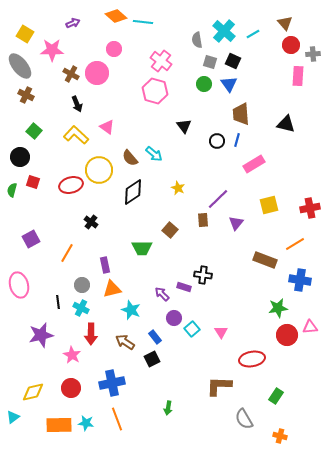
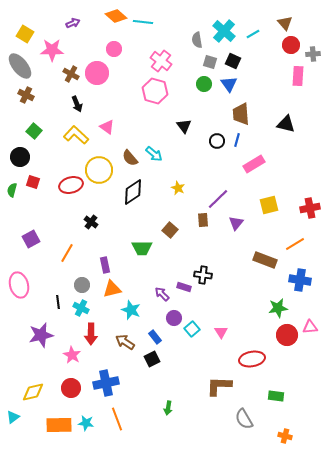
blue cross at (112, 383): moved 6 px left
green rectangle at (276, 396): rotated 63 degrees clockwise
orange cross at (280, 436): moved 5 px right
